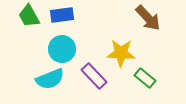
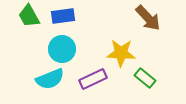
blue rectangle: moved 1 px right, 1 px down
purple rectangle: moved 1 px left, 3 px down; rotated 72 degrees counterclockwise
